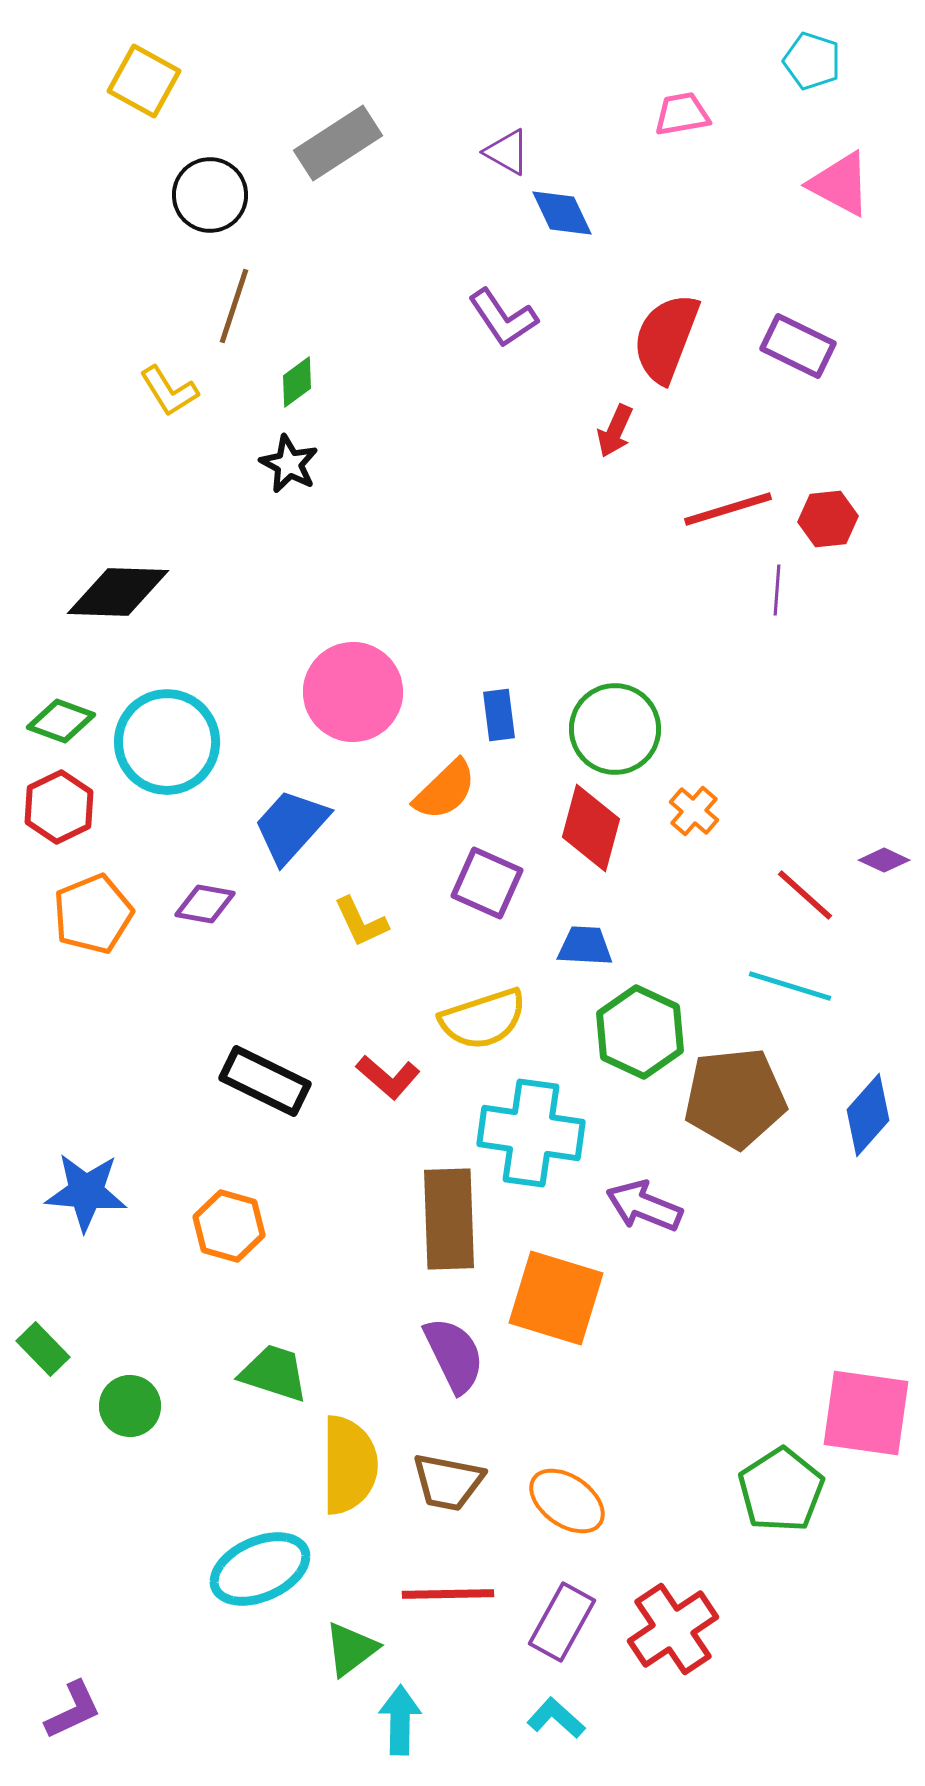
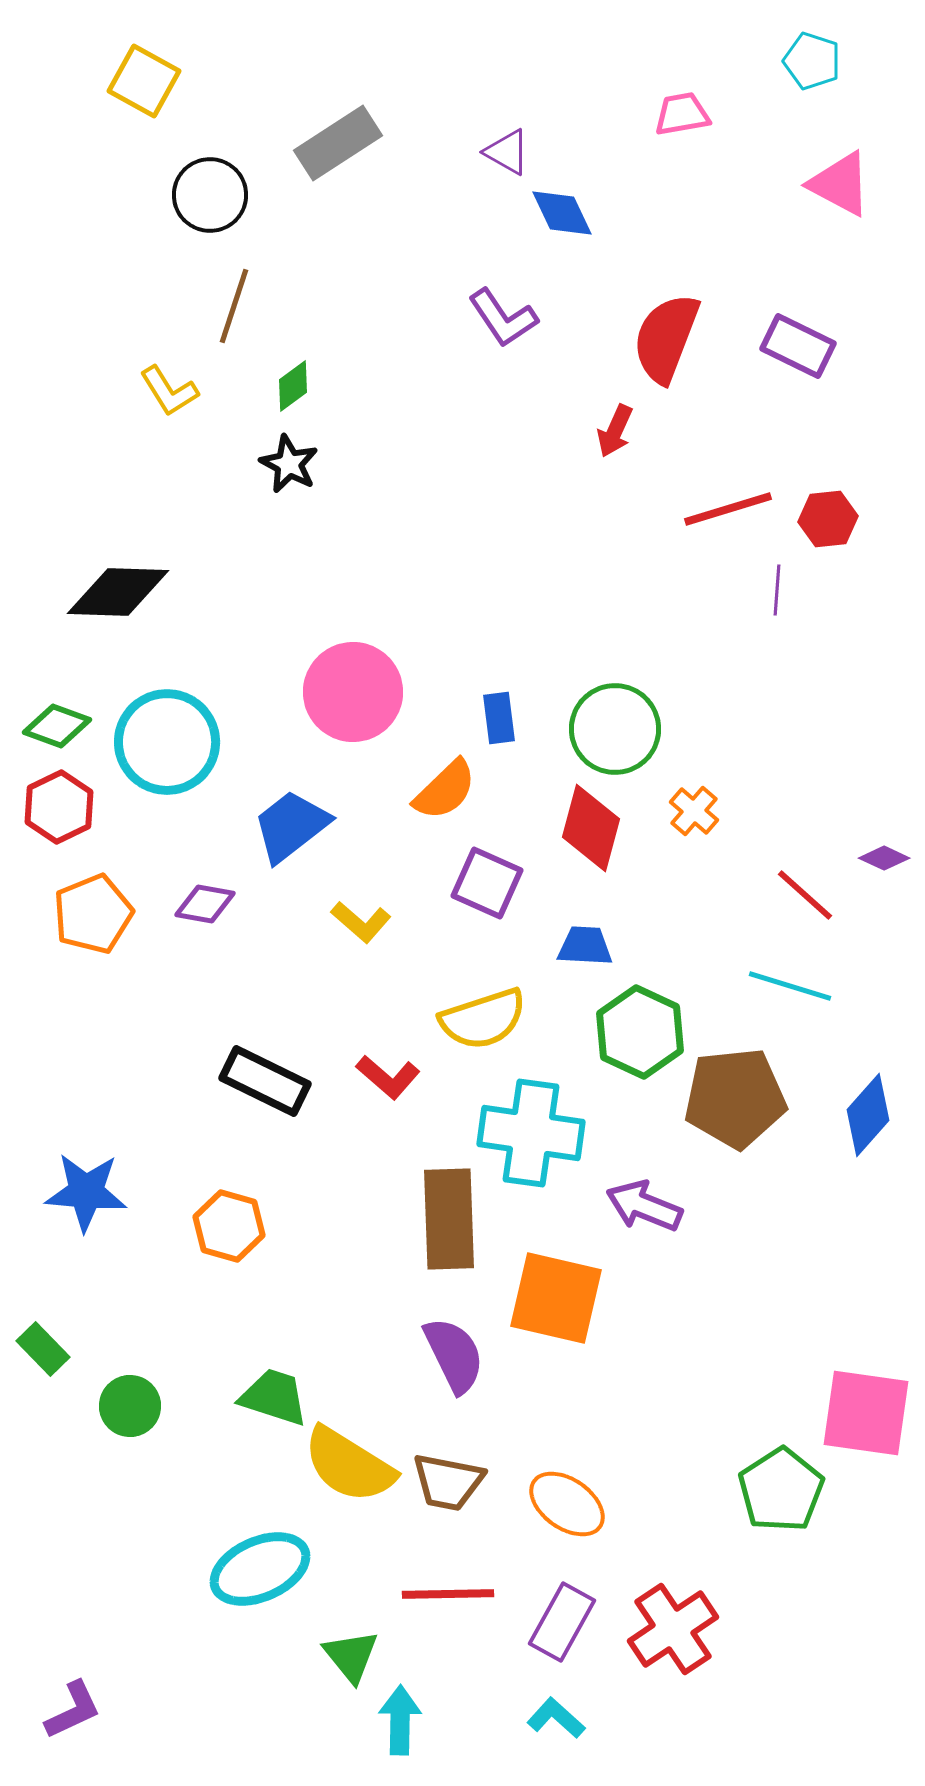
green diamond at (297, 382): moved 4 px left, 4 px down
blue rectangle at (499, 715): moved 3 px down
green diamond at (61, 721): moved 4 px left, 5 px down
blue trapezoid at (291, 826): rotated 10 degrees clockwise
purple diamond at (884, 860): moved 2 px up
yellow L-shape at (361, 922): rotated 24 degrees counterclockwise
orange square at (556, 1298): rotated 4 degrees counterclockwise
green trapezoid at (274, 1373): moved 24 px down
yellow semicircle at (349, 1465): rotated 122 degrees clockwise
orange ellipse at (567, 1501): moved 3 px down
green triangle at (351, 1649): moved 7 px down; rotated 32 degrees counterclockwise
